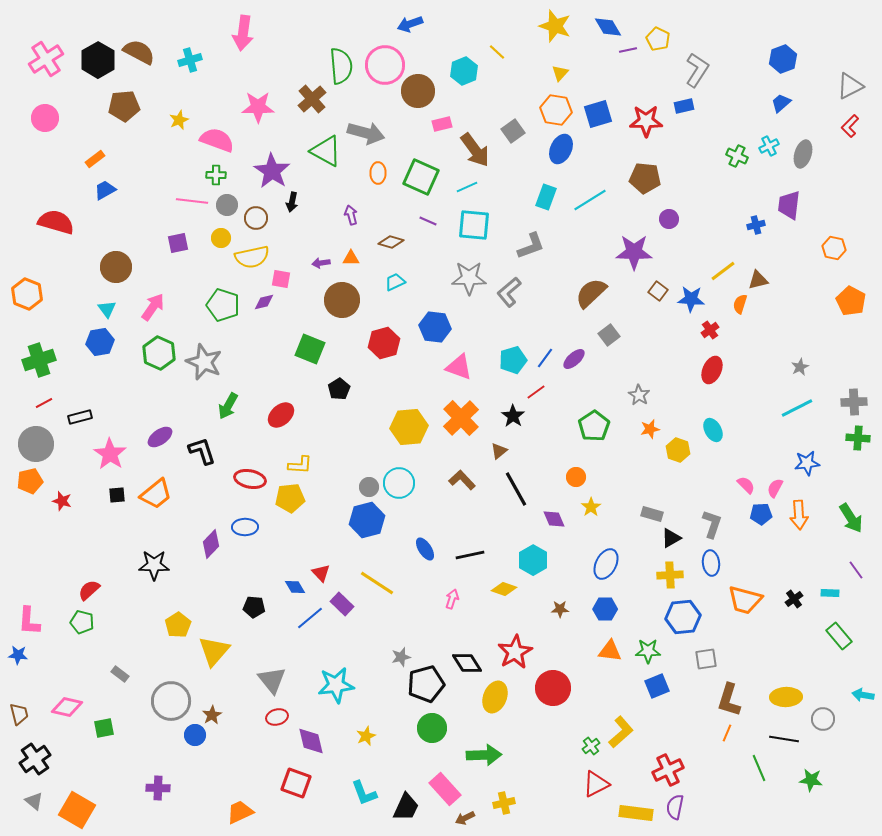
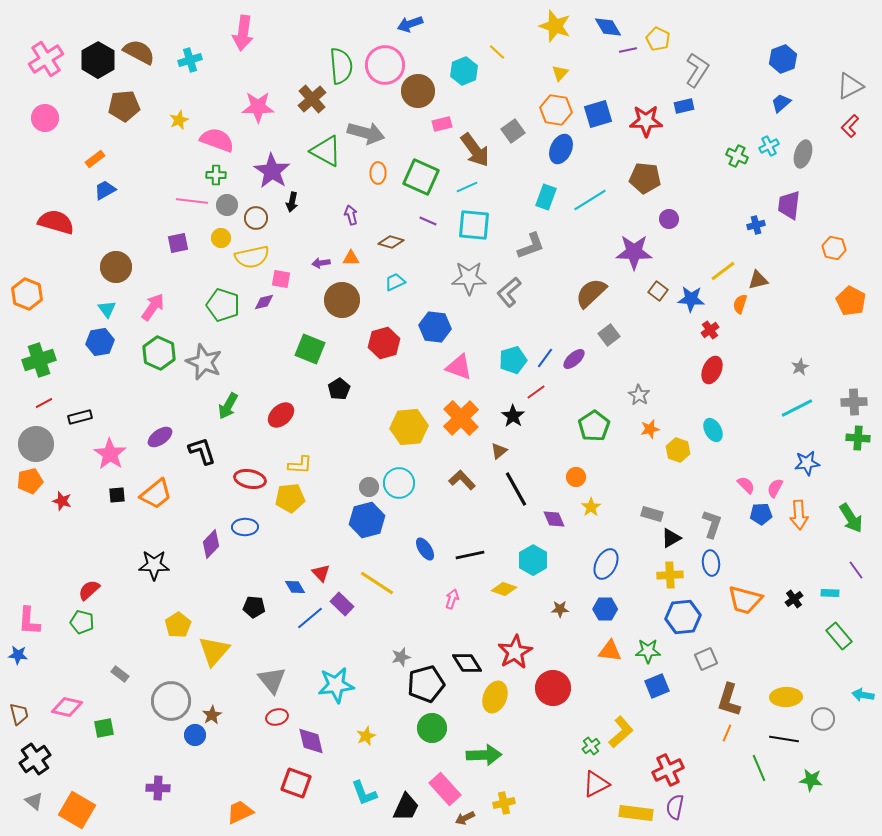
gray square at (706, 659): rotated 15 degrees counterclockwise
